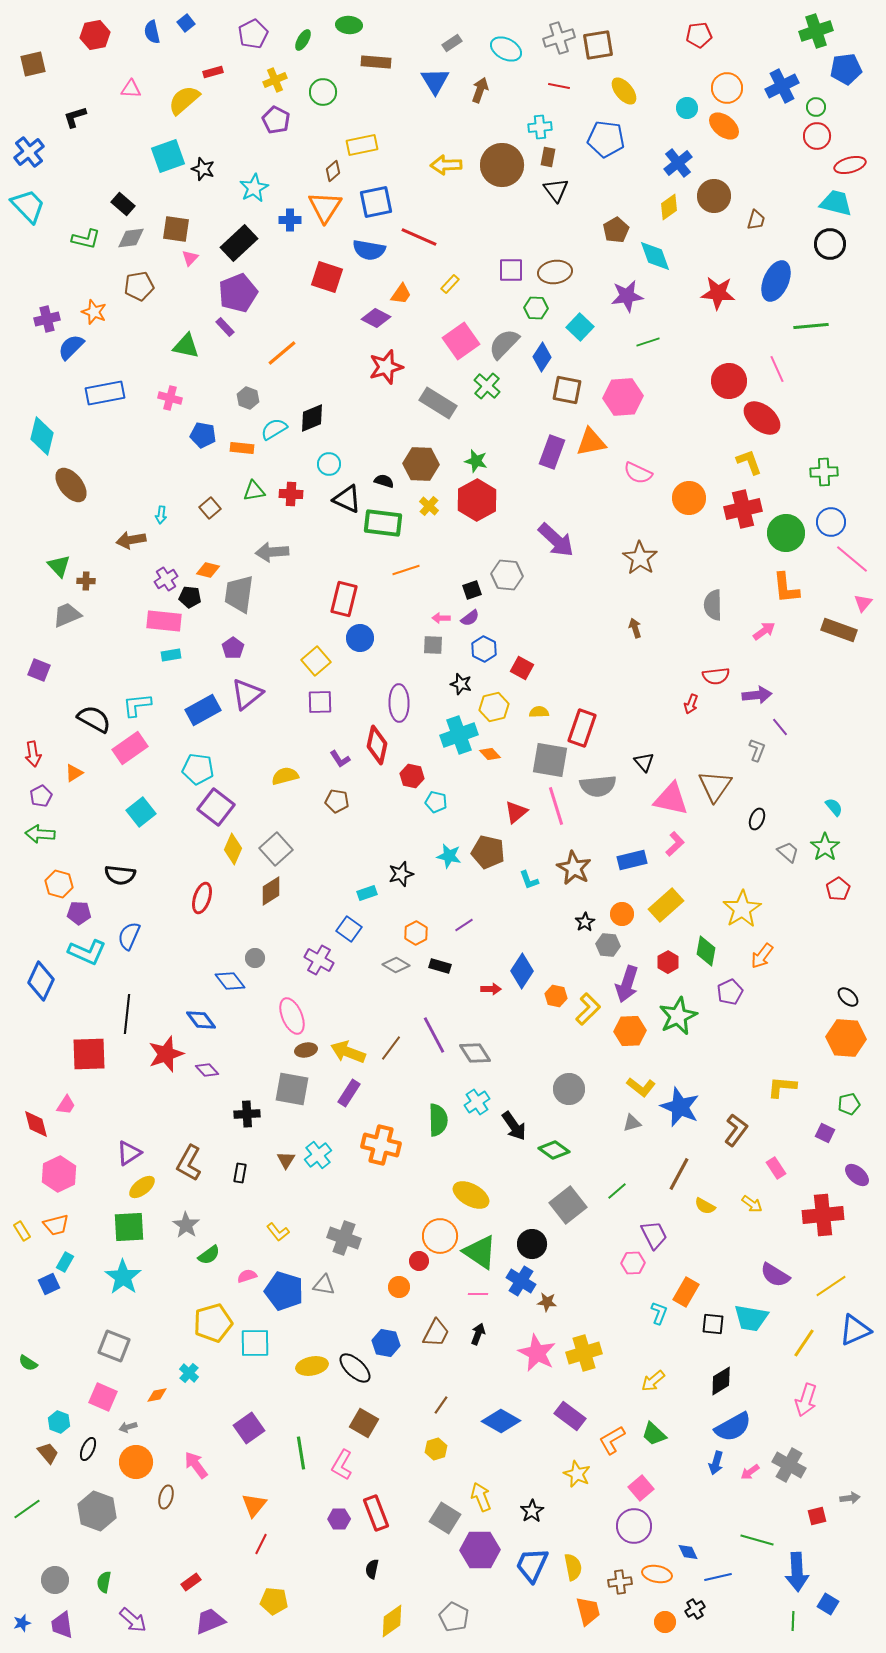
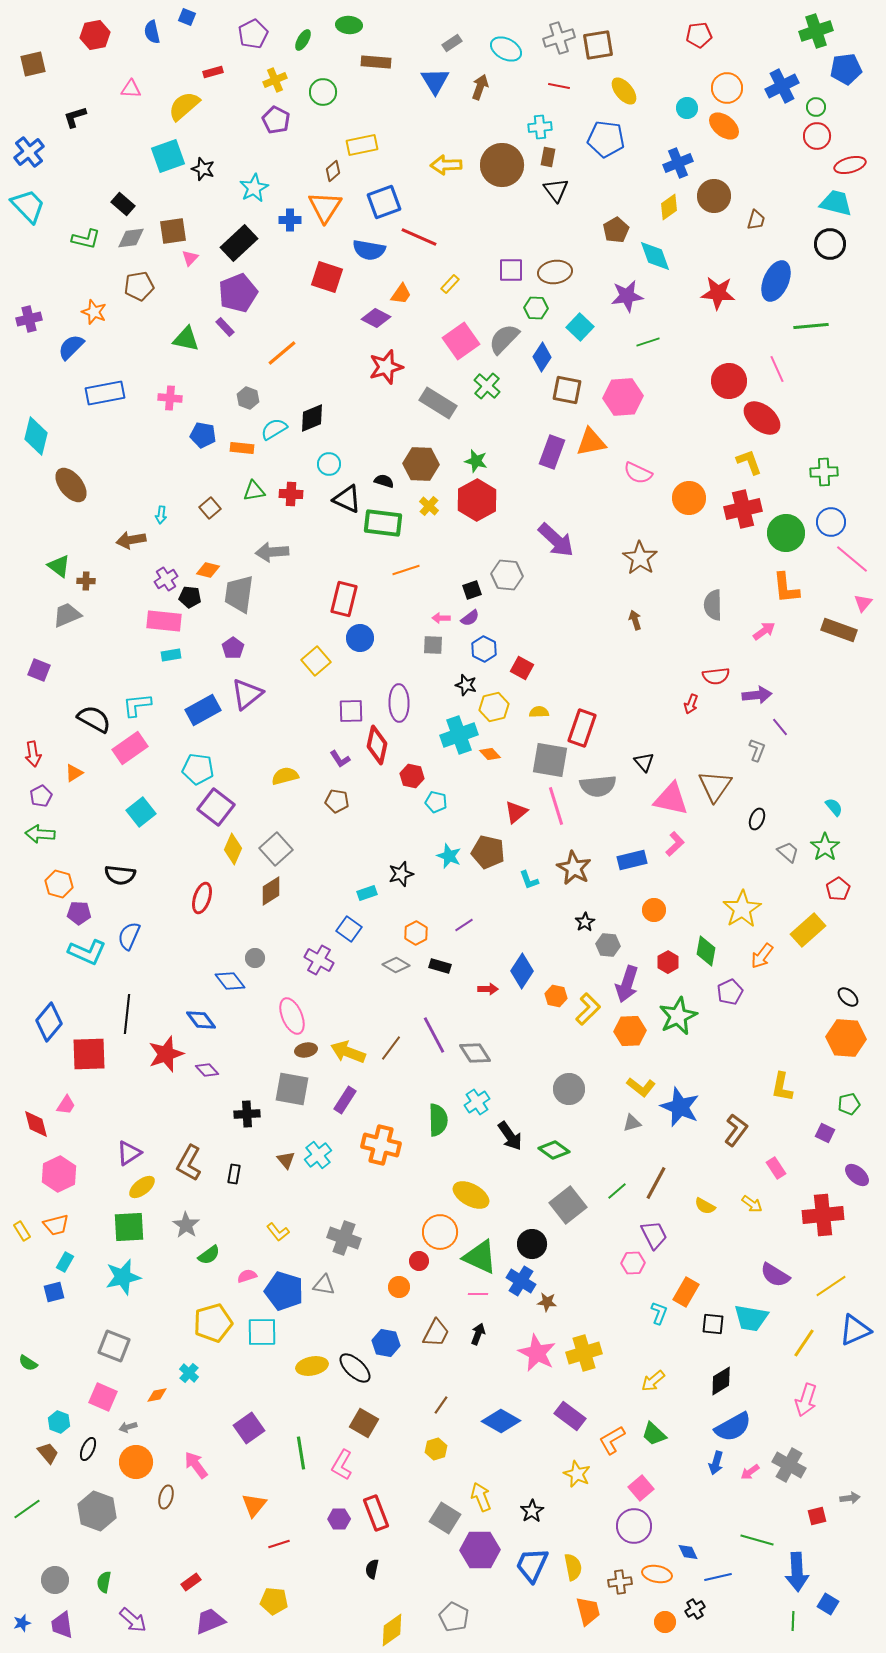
blue square at (186, 23): moved 1 px right, 6 px up; rotated 30 degrees counterclockwise
brown arrow at (480, 90): moved 3 px up
yellow semicircle at (184, 100): moved 6 px down
blue cross at (678, 163): rotated 16 degrees clockwise
blue square at (376, 202): moved 8 px right; rotated 8 degrees counterclockwise
brown square at (176, 229): moved 3 px left, 2 px down; rotated 16 degrees counterclockwise
purple cross at (47, 319): moved 18 px left
gray semicircle at (504, 344): moved 5 px up
green triangle at (186, 346): moved 7 px up
pink cross at (170, 398): rotated 10 degrees counterclockwise
cyan diamond at (42, 436): moved 6 px left
green triangle at (59, 566): rotated 10 degrees counterclockwise
brown arrow at (635, 628): moved 8 px up
black star at (461, 684): moved 5 px right, 1 px down
purple square at (320, 702): moved 31 px right, 9 px down
cyan star at (449, 856): rotated 10 degrees clockwise
yellow rectangle at (666, 905): moved 142 px right, 25 px down
orange circle at (622, 914): moved 32 px right, 4 px up
blue diamond at (41, 981): moved 8 px right, 41 px down; rotated 15 degrees clockwise
red arrow at (491, 989): moved 3 px left
yellow L-shape at (782, 1087): rotated 84 degrees counterclockwise
purple rectangle at (349, 1093): moved 4 px left, 7 px down
black arrow at (514, 1126): moved 4 px left, 10 px down
brown triangle at (286, 1160): rotated 12 degrees counterclockwise
black rectangle at (240, 1173): moved 6 px left, 1 px down
brown line at (679, 1174): moved 23 px left, 9 px down
orange circle at (440, 1236): moved 4 px up
green triangle at (480, 1252): moved 5 px down; rotated 9 degrees counterclockwise
cyan star at (123, 1277): rotated 24 degrees clockwise
blue square at (49, 1284): moved 5 px right, 8 px down; rotated 10 degrees clockwise
cyan square at (255, 1343): moved 7 px right, 11 px up
red line at (261, 1544): moved 18 px right; rotated 45 degrees clockwise
yellow diamond at (392, 1621): moved 9 px down
